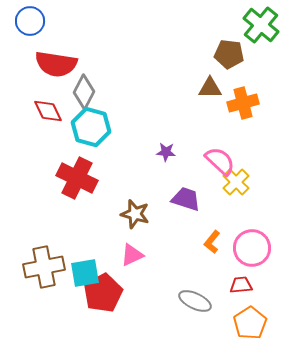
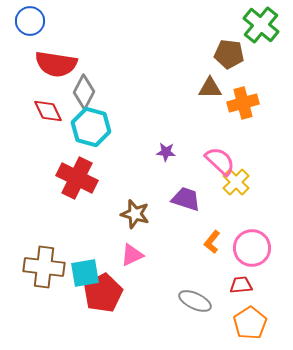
brown cross: rotated 18 degrees clockwise
